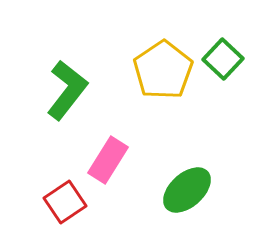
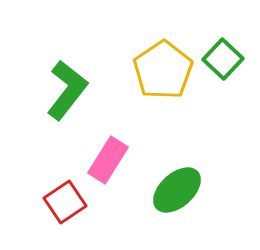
green ellipse: moved 10 px left
